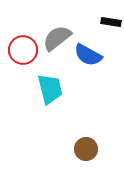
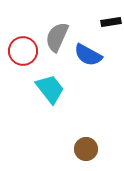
black rectangle: rotated 18 degrees counterclockwise
gray semicircle: moved 1 px up; rotated 28 degrees counterclockwise
red circle: moved 1 px down
cyan trapezoid: rotated 24 degrees counterclockwise
